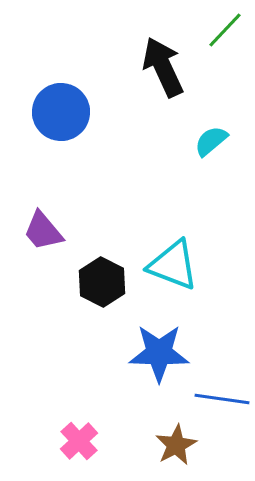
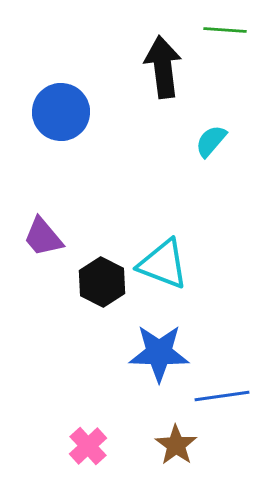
green line: rotated 51 degrees clockwise
black arrow: rotated 18 degrees clockwise
cyan semicircle: rotated 9 degrees counterclockwise
purple trapezoid: moved 6 px down
cyan triangle: moved 10 px left, 1 px up
blue line: moved 3 px up; rotated 16 degrees counterclockwise
pink cross: moved 9 px right, 5 px down
brown star: rotated 9 degrees counterclockwise
